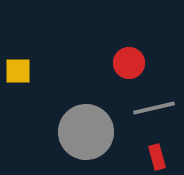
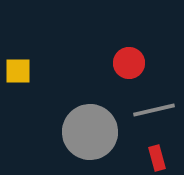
gray line: moved 2 px down
gray circle: moved 4 px right
red rectangle: moved 1 px down
